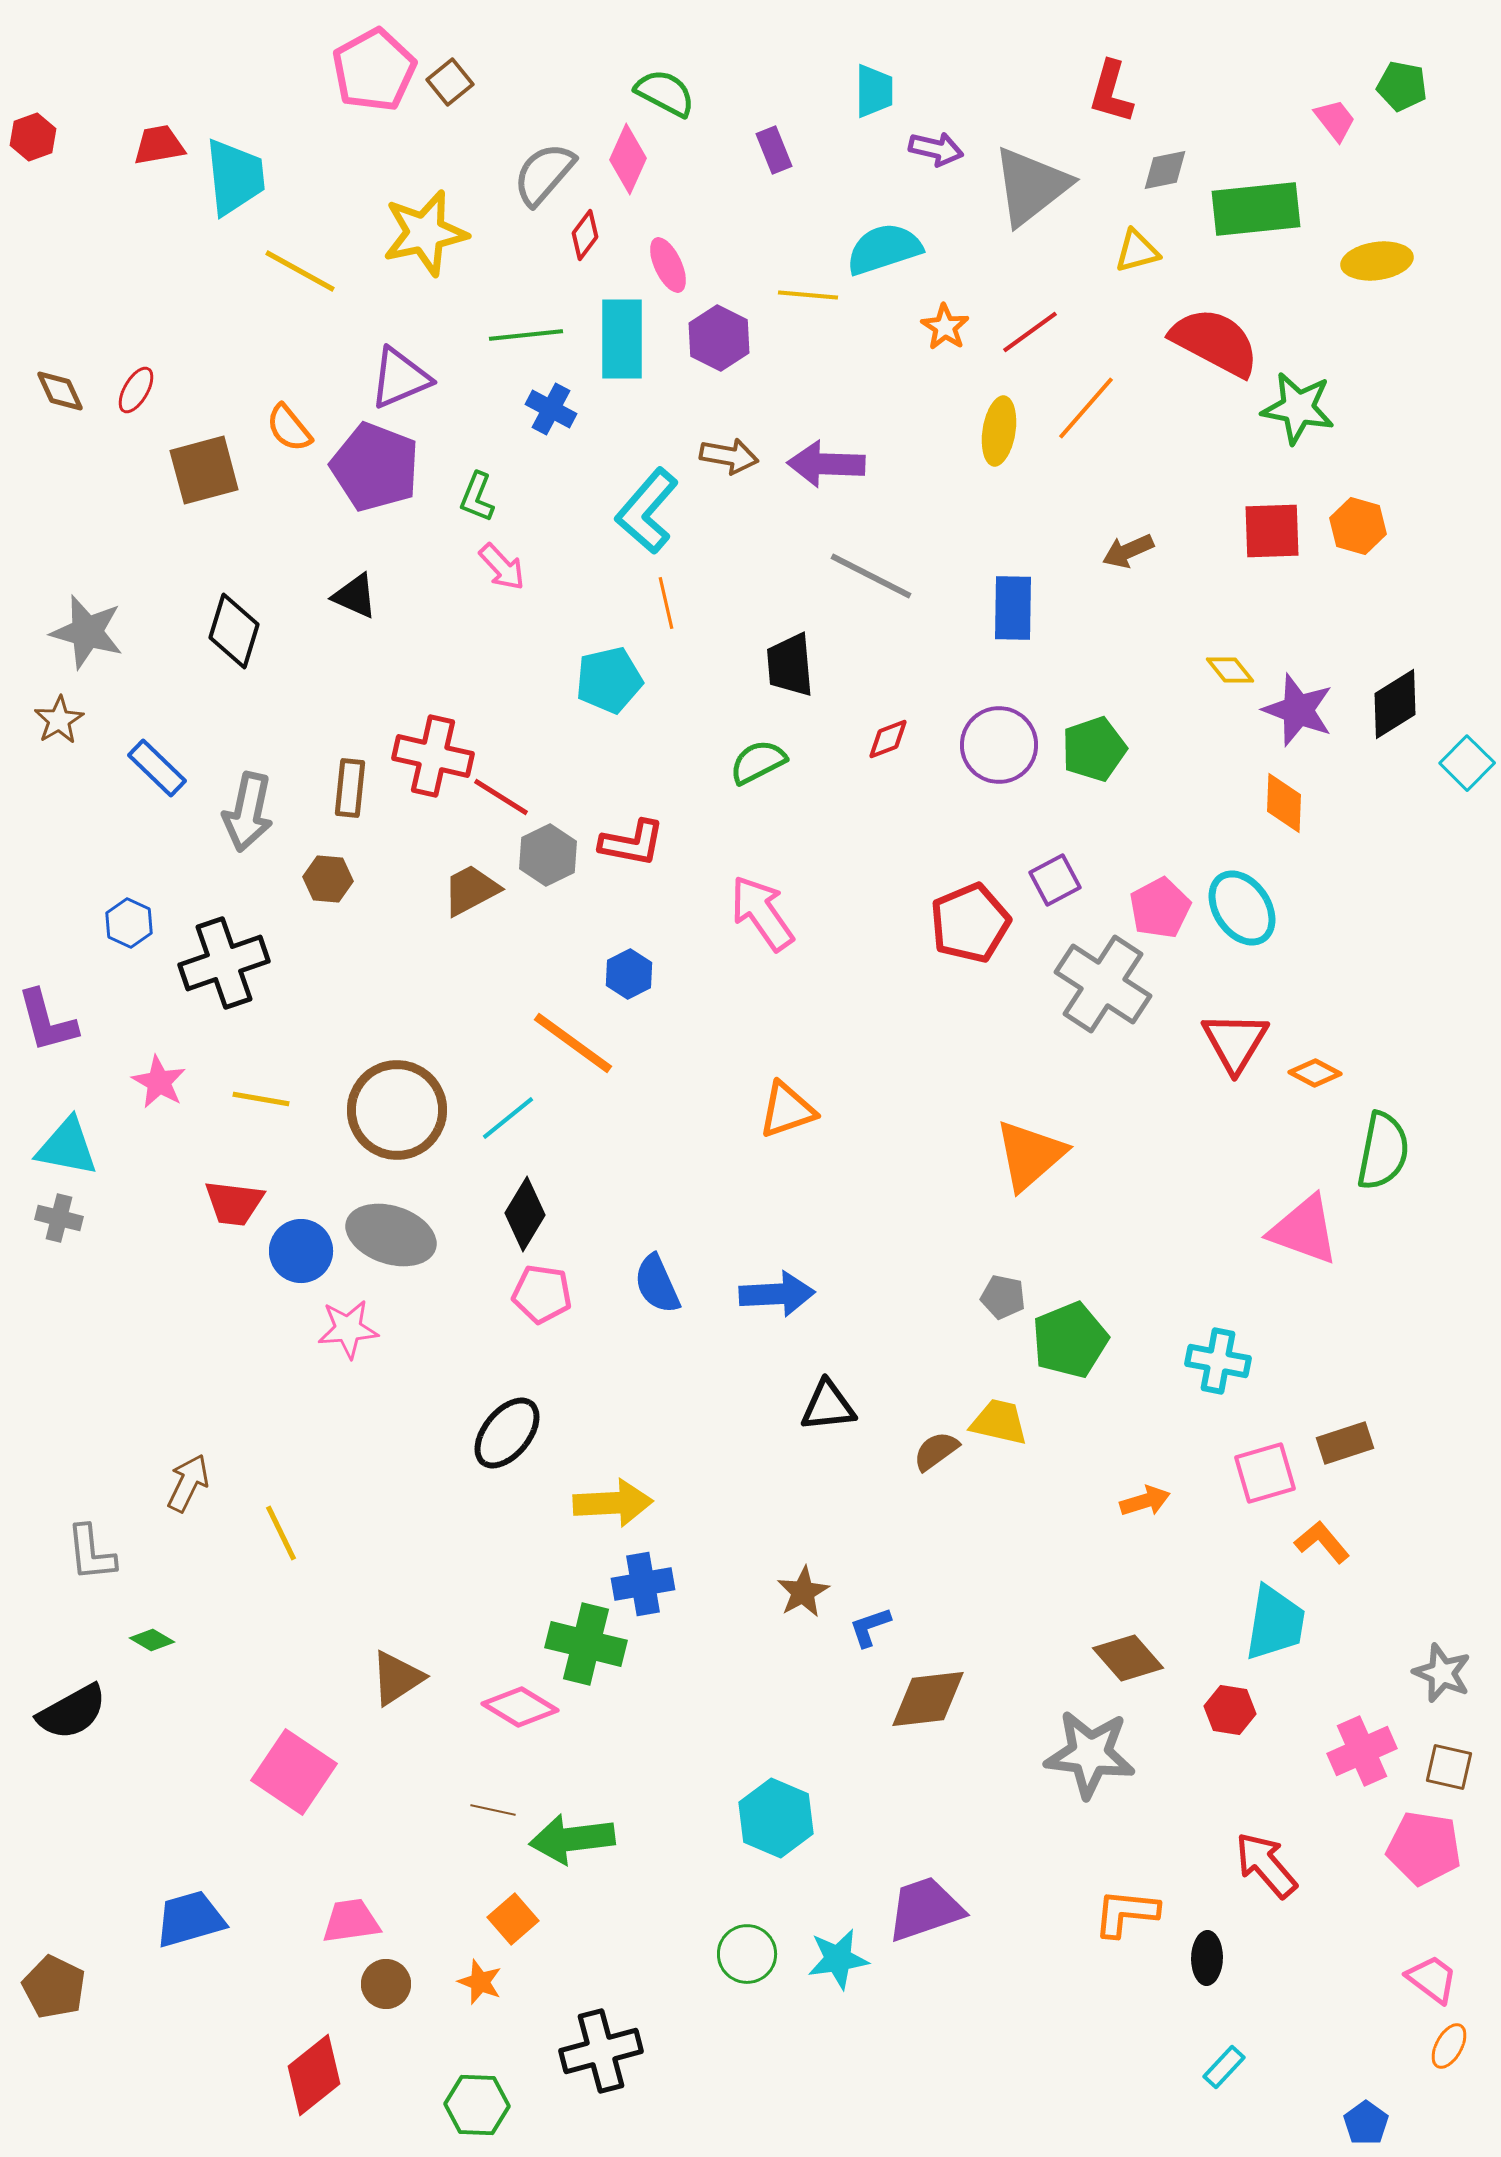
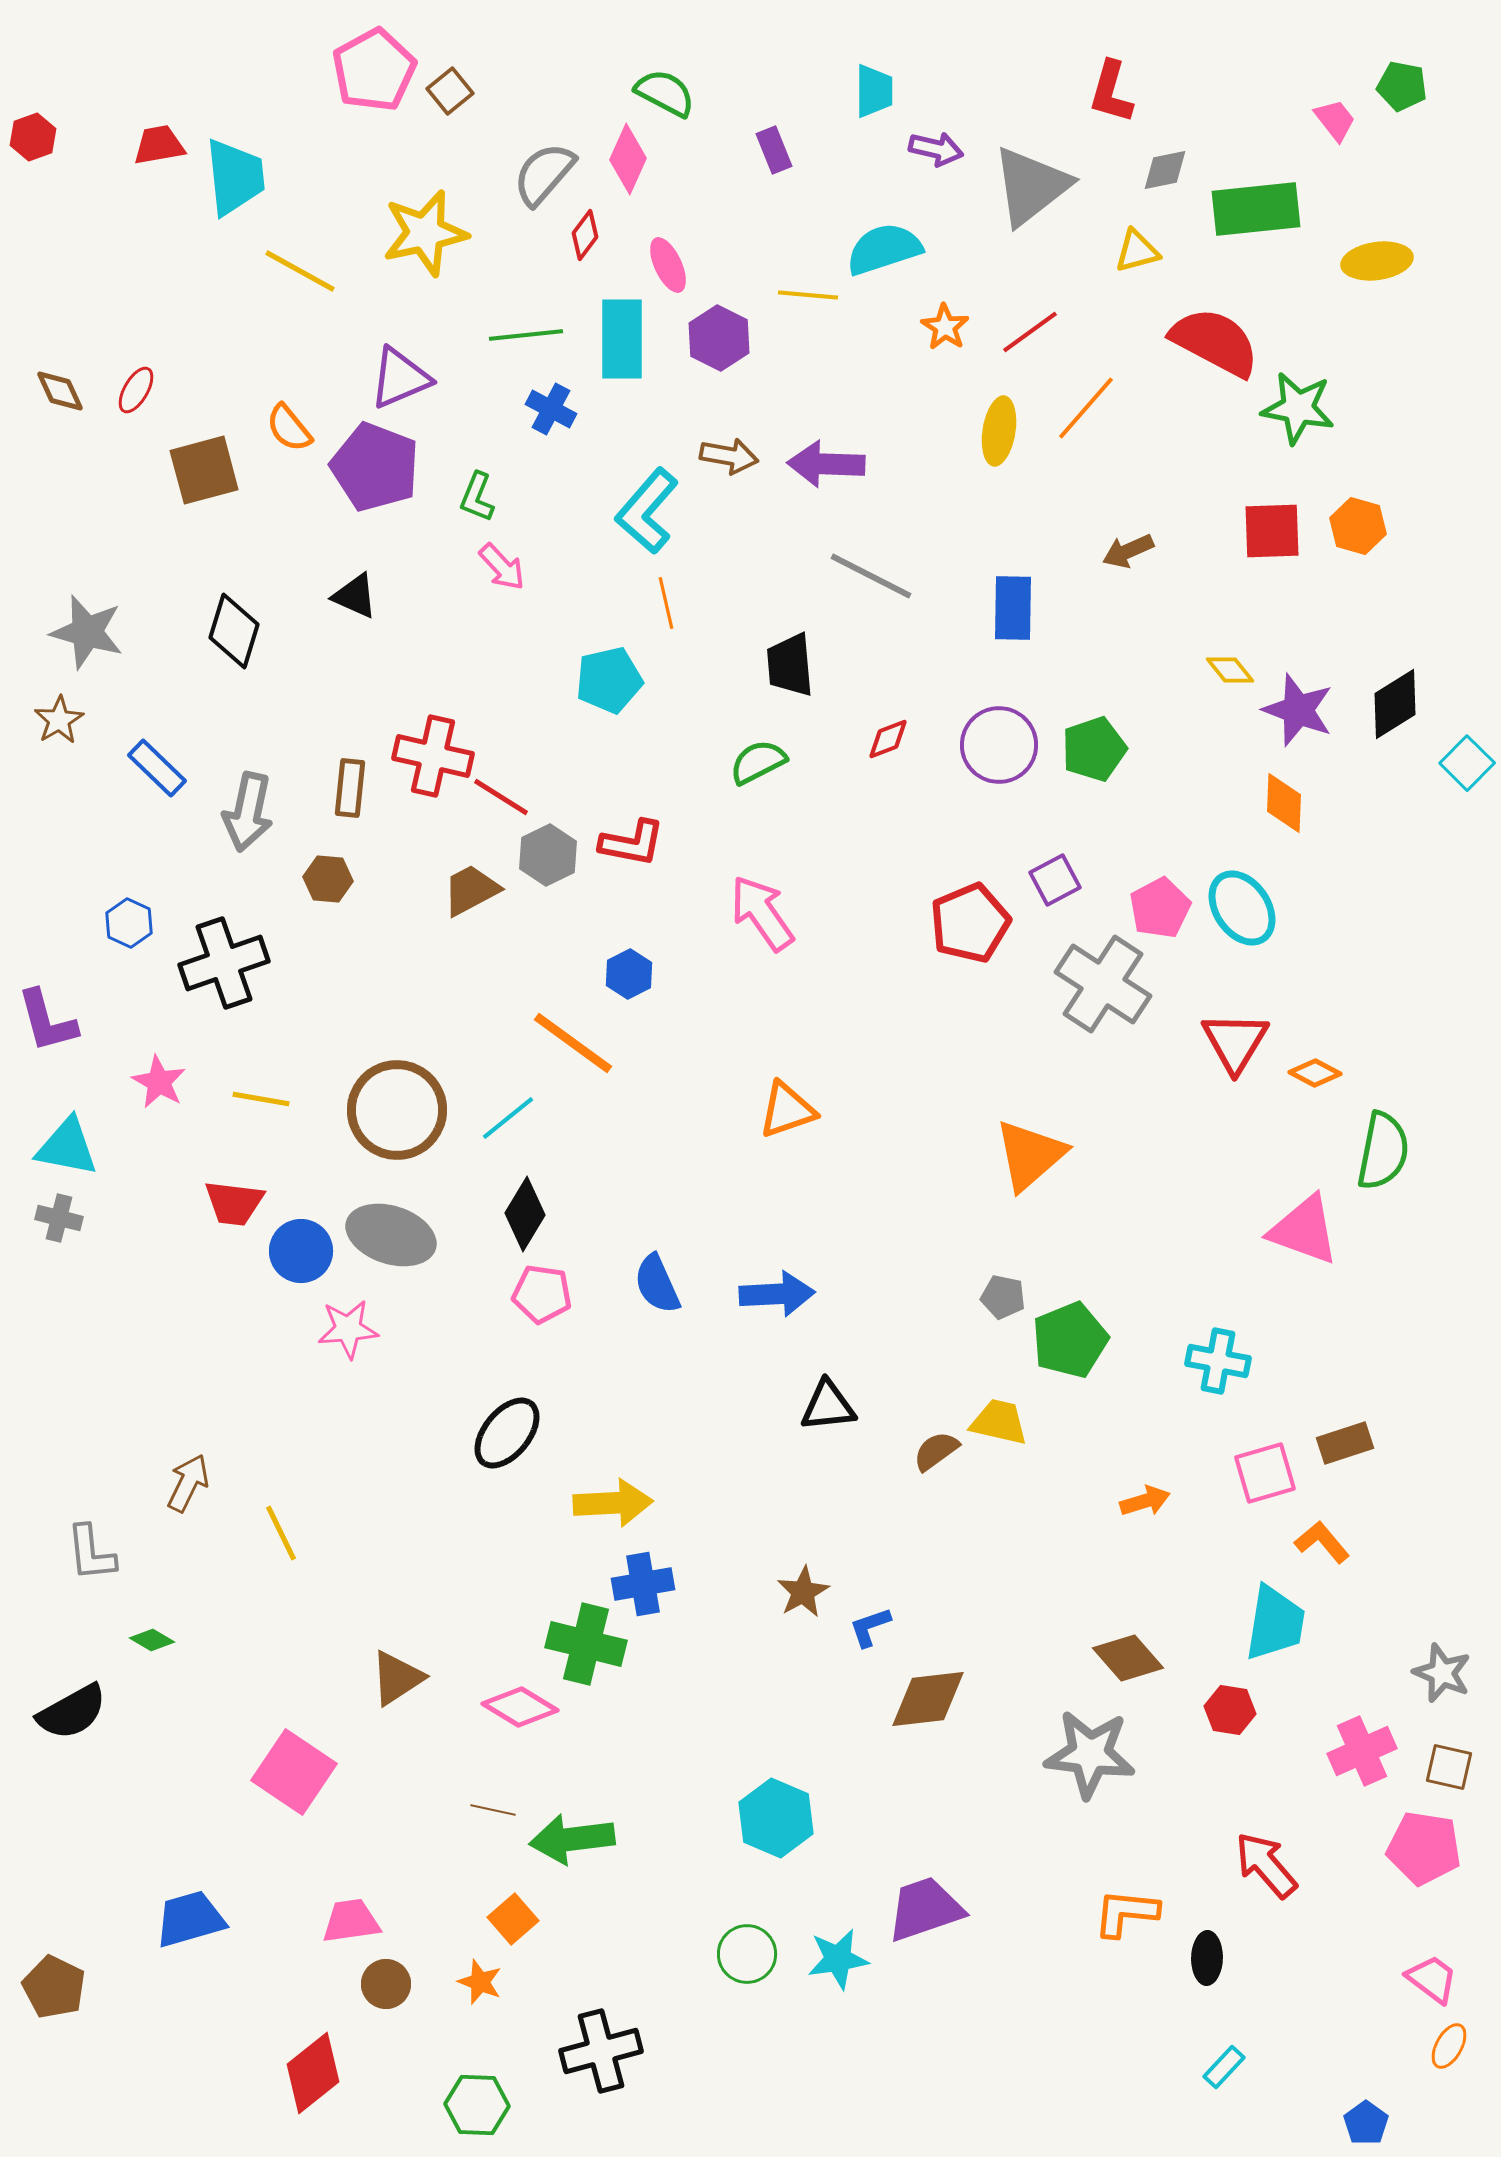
brown square at (450, 82): moved 9 px down
red diamond at (314, 2075): moved 1 px left, 2 px up
